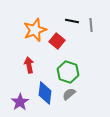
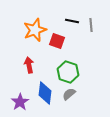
red square: rotated 21 degrees counterclockwise
